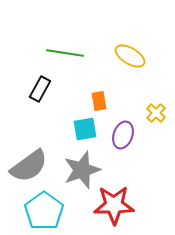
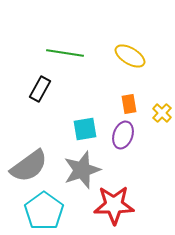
orange rectangle: moved 30 px right, 3 px down
yellow cross: moved 6 px right
